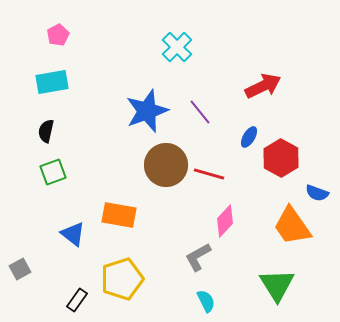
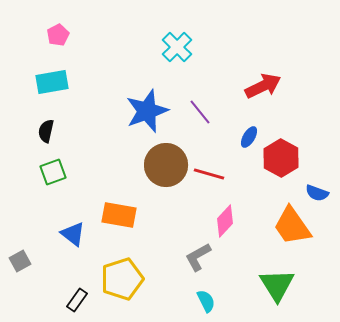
gray square: moved 8 px up
